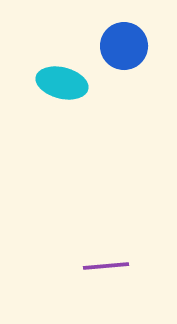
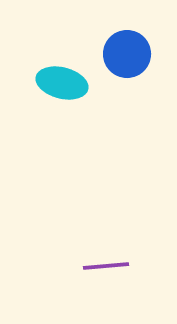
blue circle: moved 3 px right, 8 px down
